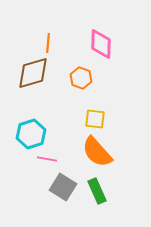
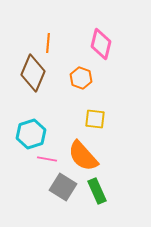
pink diamond: rotated 12 degrees clockwise
brown diamond: rotated 51 degrees counterclockwise
orange semicircle: moved 14 px left, 4 px down
